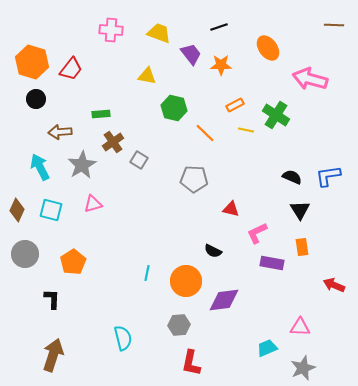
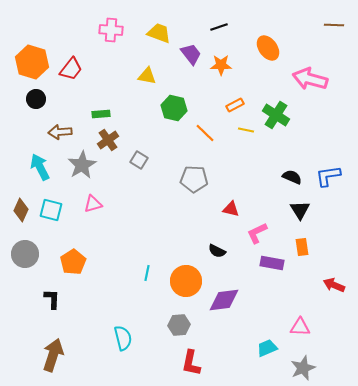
brown cross at (113, 142): moved 5 px left, 2 px up
brown diamond at (17, 210): moved 4 px right
black semicircle at (213, 251): moved 4 px right
